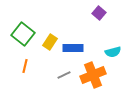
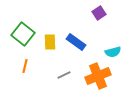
purple square: rotated 16 degrees clockwise
yellow rectangle: rotated 35 degrees counterclockwise
blue rectangle: moved 3 px right, 6 px up; rotated 36 degrees clockwise
orange cross: moved 5 px right, 1 px down
